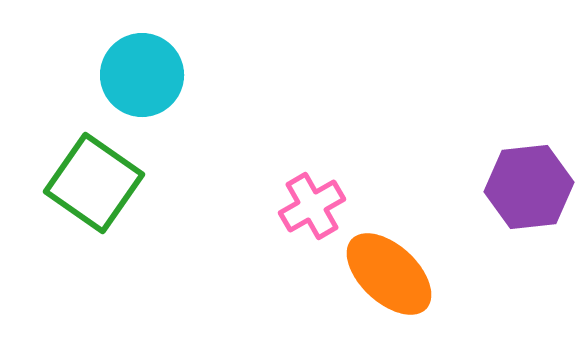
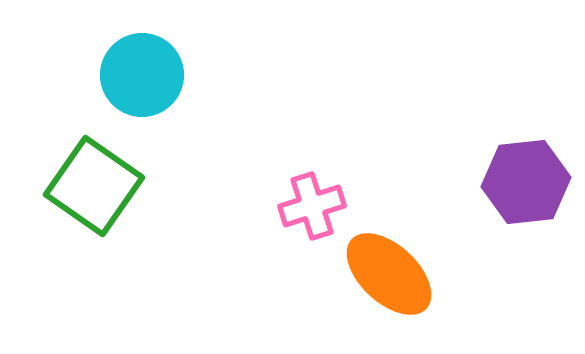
green square: moved 3 px down
purple hexagon: moved 3 px left, 5 px up
pink cross: rotated 12 degrees clockwise
